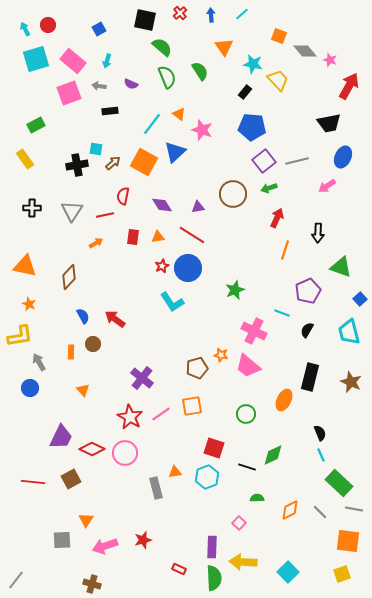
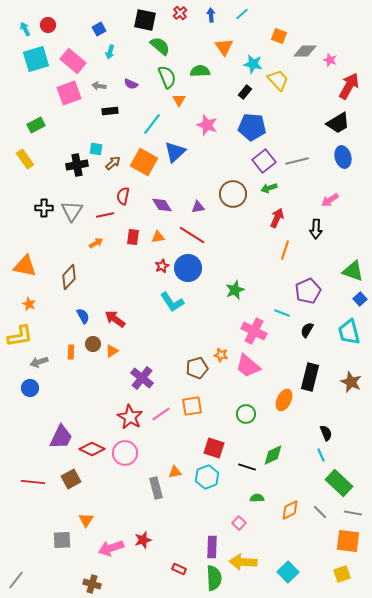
green semicircle at (162, 47): moved 2 px left, 1 px up
gray diamond at (305, 51): rotated 50 degrees counterclockwise
cyan arrow at (107, 61): moved 3 px right, 9 px up
green semicircle at (200, 71): rotated 60 degrees counterclockwise
orange triangle at (179, 114): moved 14 px up; rotated 24 degrees clockwise
black trapezoid at (329, 123): moved 9 px right; rotated 20 degrees counterclockwise
pink star at (202, 130): moved 5 px right, 5 px up
blue ellipse at (343, 157): rotated 40 degrees counterclockwise
pink arrow at (327, 186): moved 3 px right, 14 px down
black cross at (32, 208): moved 12 px right
black arrow at (318, 233): moved 2 px left, 4 px up
green triangle at (341, 267): moved 12 px right, 4 px down
gray arrow at (39, 362): rotated 78 degrees counterclockwise
orange triangle at (83, 390): moved 29 px right, 39 px up; rotated 40 degrees clockwise
black semicircle at (320, 433): moved 6 px right
gray line at (354, 509): moved 1 px left, 4 px down
pink arrow at (105, 546): moved 6 px right, 2 px down
